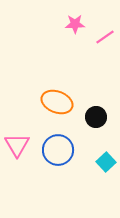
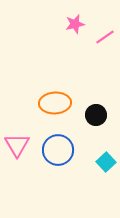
pink star: rotated 12 degrees counterclockwise
orange ellipse: moved 2 px left, 1 px down; rotated 24 degrees counterclockwise
black circle: moved 2 px up
